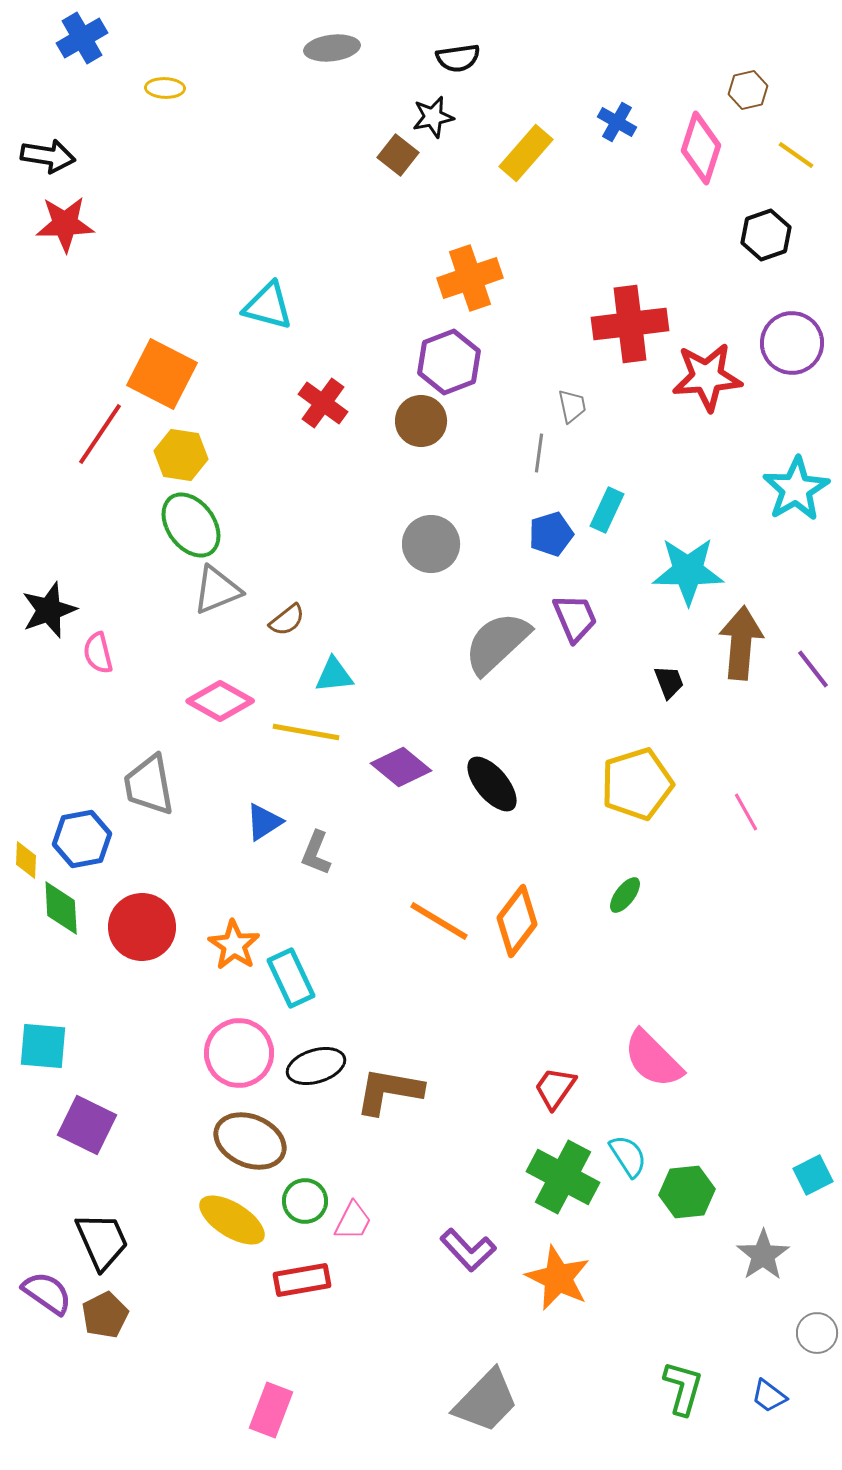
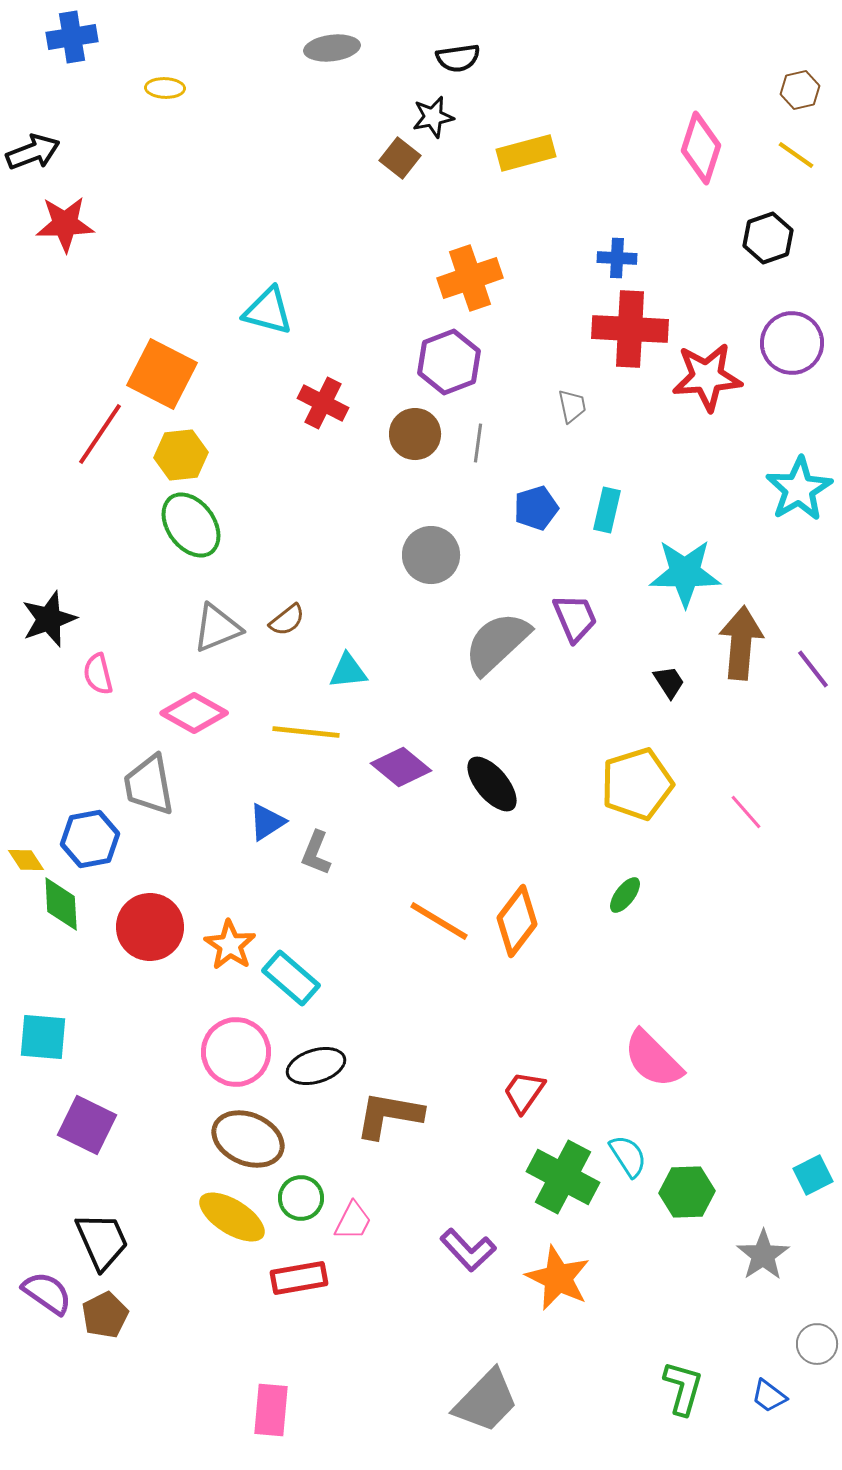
blue cross at (82, 38): moved 10 px left, 1 px up; rotated 21 degrees clockwise
brown hexagon at (748, 90): moved 52 px right
blue cross at (617, 122): moved 136 px down; rotated 27 degrees counterclockwise
yellow rectangle at (526, 153): rotated 34 degrees clockwise
brown square at (398, 155): moved 2 px right, 3 px down
black arrow at (48, 156): moved 15 px left, 4 px up; rotated 30 degrees counterclockwise
black hexagon at (766, 235): moved 2 px right, 3 px down
cyan triangle at (268, 306): moved 5 px down
red cross at (630, 324): moved 5 px down; rotated 10 degrees clockwise
red cross at (323, 403): rotated 9 degrees counterclockwise
brown circle at (421, 421): moved 6 px left, 13 px down
gray line at (539, 453): moved 61 px left, 10 px up
yellow hexagon at (181, 455): rotated 15 degrees counterclockwise
cyan star at (796, 489): moved 3 px right
cyan rectangle at (607, 510): rotated 12 degrees counterclockwise
blue pentagon at (551, 534): moved 15 px left, 26 px up
gray circle at (431, 544): moved 11 px down
cyan star at (688, 571): moved 3 px left, 2 px down
gray triangle at (217, 590): moved 38 px down
black star at (49, 610): moved 9 px down
pink semicircle at (98, 653): moved 21 px down
cyan triangle at (334, 675): moved 14 px right, 4 px up
black trapezoid at (669, 682): rotated 12 degrees counterclockwise
pink diamond at (220, 701): moved 26 px left, 12 px down
yellow line at (306, 732): rotated 4 degrees counterclockwise
pink line at (746, 812): rotated 12 degrees counterclockwise
blue triangle at (264, 822): moved 3 px right
blue hexagon at (82, 839): moved 8 px right
yellow diamond at (26, 860): rotated 36 degrees counterclockwise
green diamond at (61, 908): moved 4 px up
red circle at (142, 927): moved 8 px right
orange star at (234, 945): moved 4 px left
cyan rectangle at (291, 978): rotated 24 degrees counterclockwise
cyan square at (43, 1046): moved 9 px up
pink circle at (239, 1053): moved 3 px left, 1 px up
red trapezoid at (555, 1088): moved 31 px left, 4 px down
brown L-shape at (389, 1091): moved 24 px down
brown ellipse at (250, 1141): moved 2 px left, 2 px up
green hexagon at (687, 1192): rotated 4 degrees clockwise
green circle at (305, 1201): moved 4 px left, 3 px up
yellow ellipse at (232, 1220): moved 3 px up
red rectangle at (302, 1280): moved 3 px left, 2 px up
gray circle at (817, 1333): moved 11 px down
pink rectangle at (271, 1410): rotated 16 degrees counterclockwise
